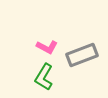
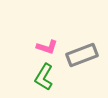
pink L-shape: rotated 10 degrees counterclockwise
